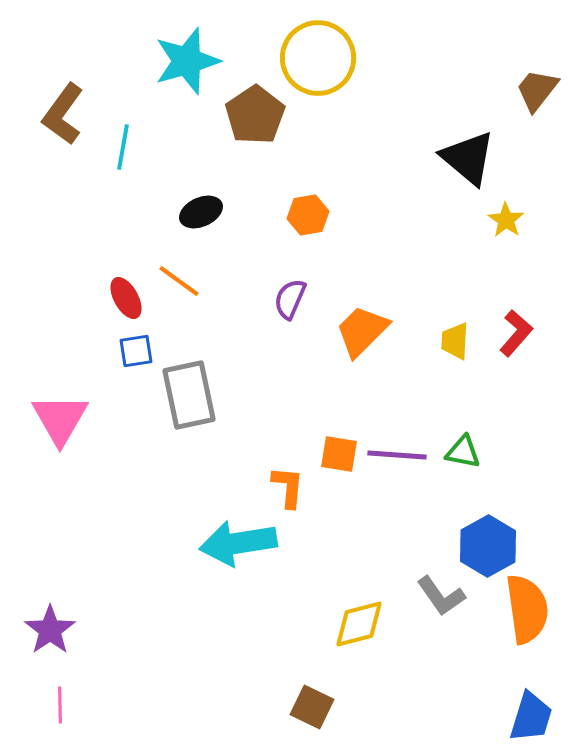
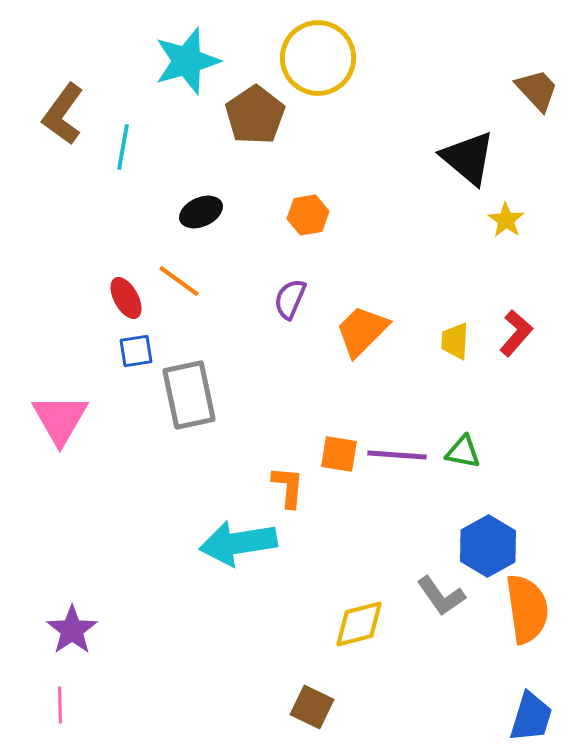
brown trapezoid: rotated 99 degrees clockwise
purple star: moved 22 px right
